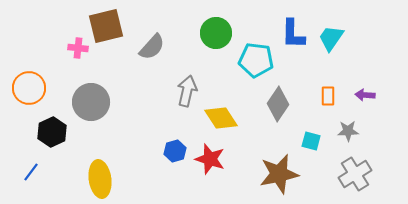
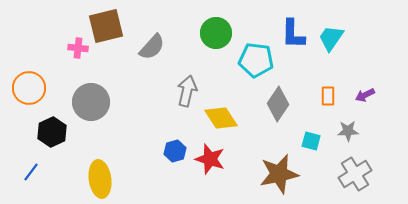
purple arrow: rotated 30 degrees counterclockwise
